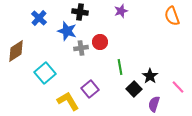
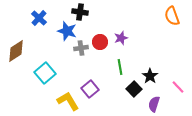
purple star: moved 27 px down
